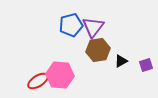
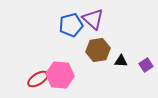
purple triangle: moved 8 px up; rotated 25 degrees counterclockwise
black triangle: rotated 32 degrees clockwise
purple square: rotated 16 degrees counterclockwise
red ellipse: moved 2 px up
